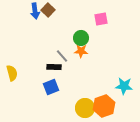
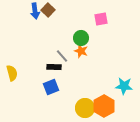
orange star: rotated 16 degrees clockwise
orange hexagon: rotated 10 degrees counterclockwise
